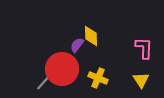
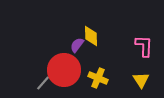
pink L-shape: moved 2 px up
red circle: moved 2 px right, 1 px down
